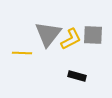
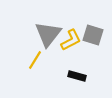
gray square: rotated 15 degrees clockwise
yellow L-shape: moved 1 px down
yellow line: moved 13 px right, 7 px down; rotated 60 degrees counterclockwise
